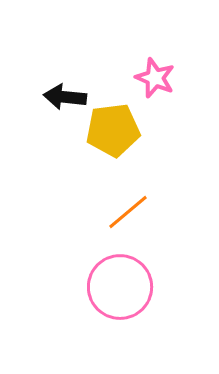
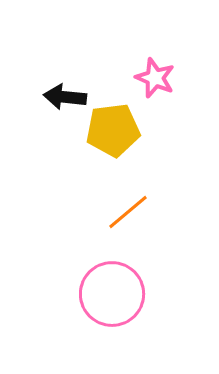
pink circle: moved 8 px left, 7 px down
